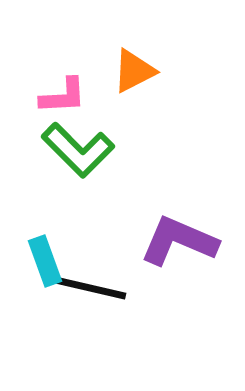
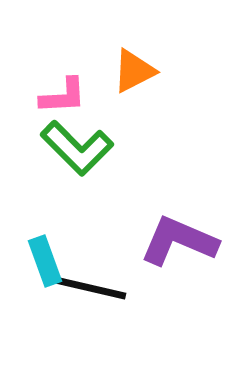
green L-shape: moved 1 px left, 2 px up
